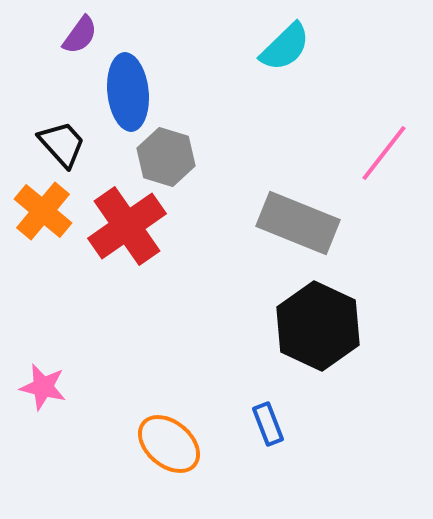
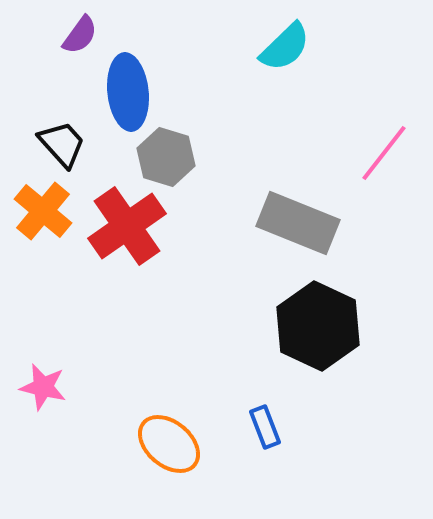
blue rectangle: moved 3 px left, 3 px down
